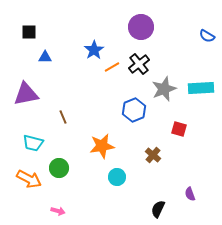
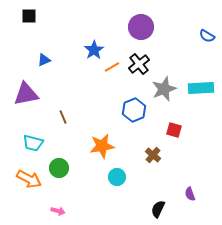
black square: moved 16 px up
blue triangle: moved 1 px left, 3 px down; rotated 24 degrees counterclockwise
red square: moved 5 px left, 1 px down
